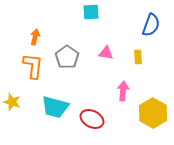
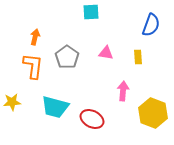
yellow star: rotated 24 degrees counterclockwise
yellow hexagon: rotated 8 degrees counterclockwise
